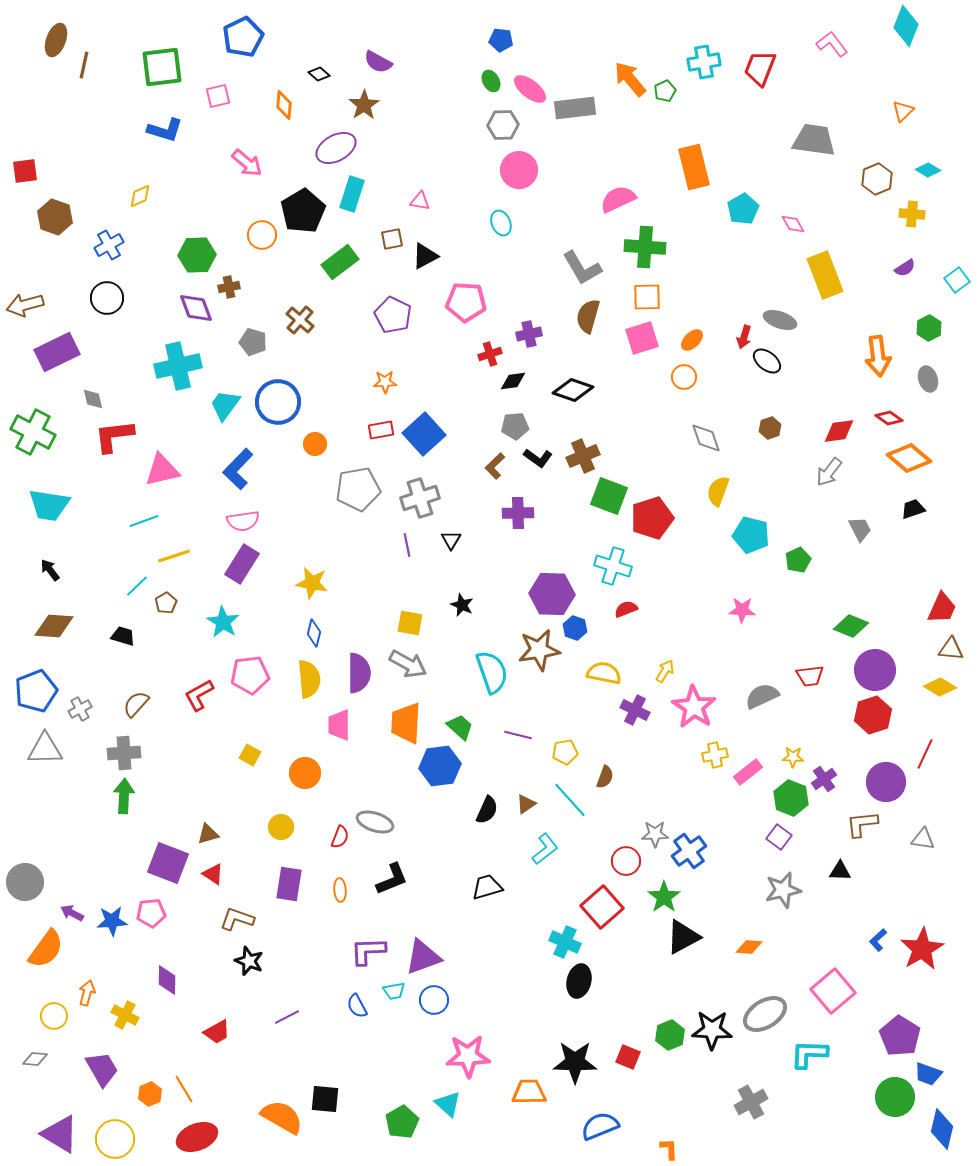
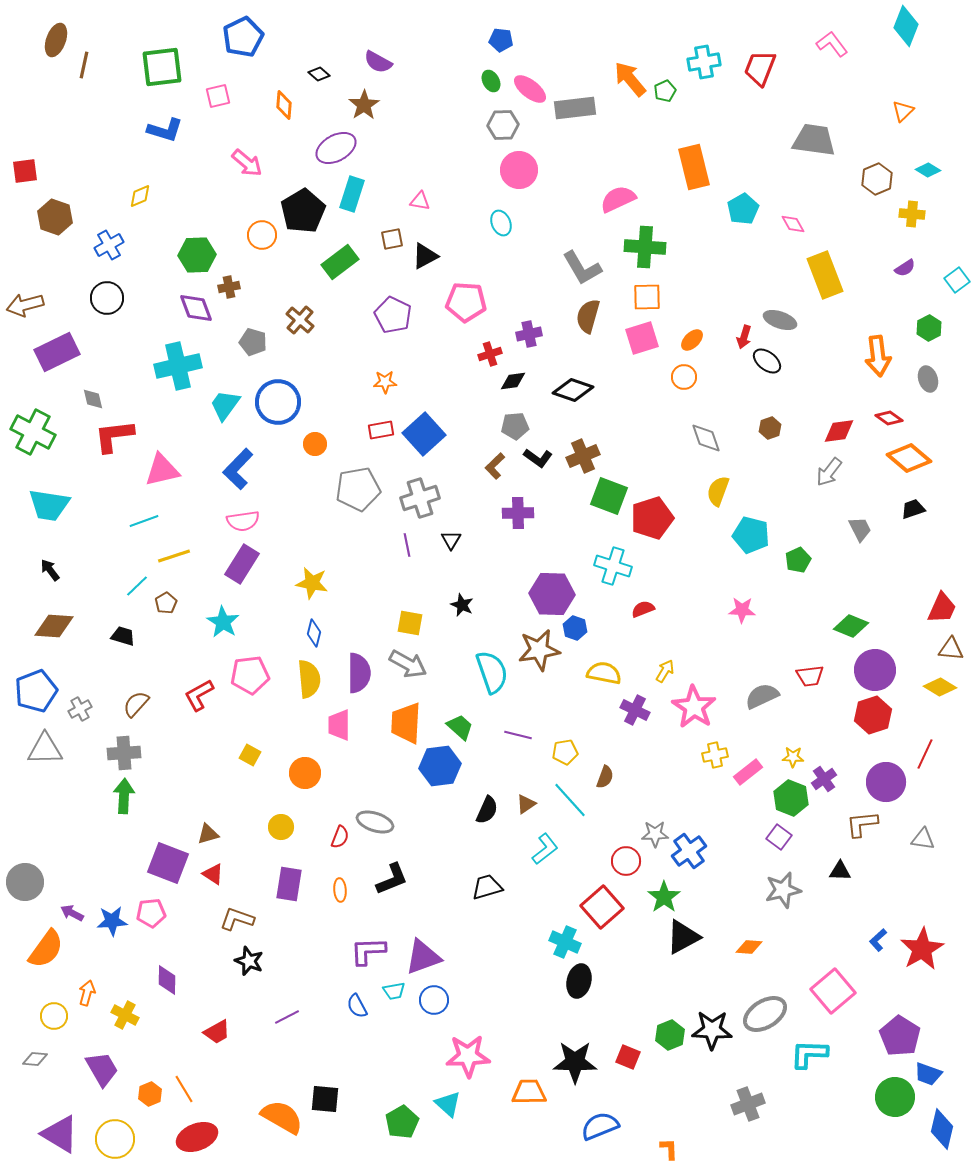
red semicircle at (626, 609): moved 17 px right
gray cross at (751, 1102): moved 3 px left, 2 px down; rotated 8 degrees clockwise
